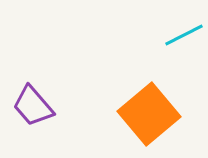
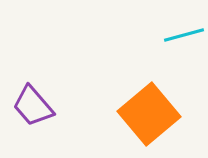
cyan line: rotated 12 degrees clockwise
